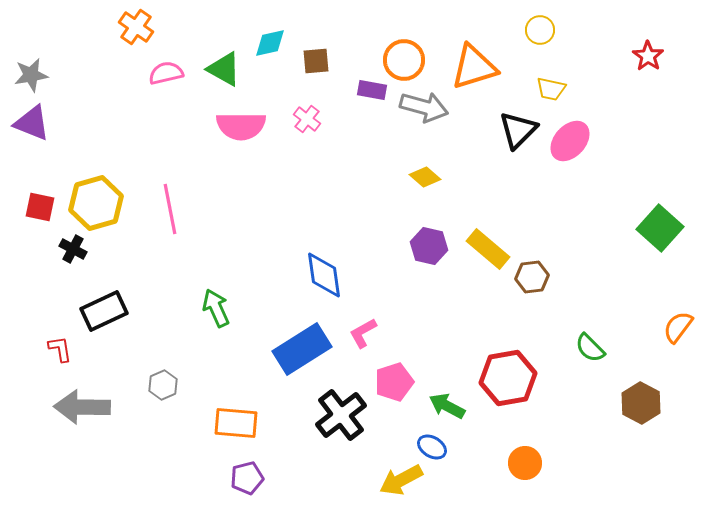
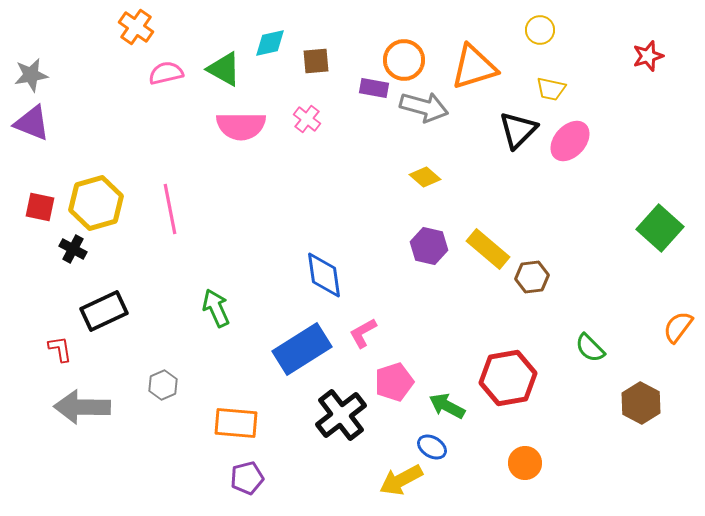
red star at (648, 56): rotated 20 degrees clockwise
purple rectangle at (372, 90): moved 2 px right, 2 px up
